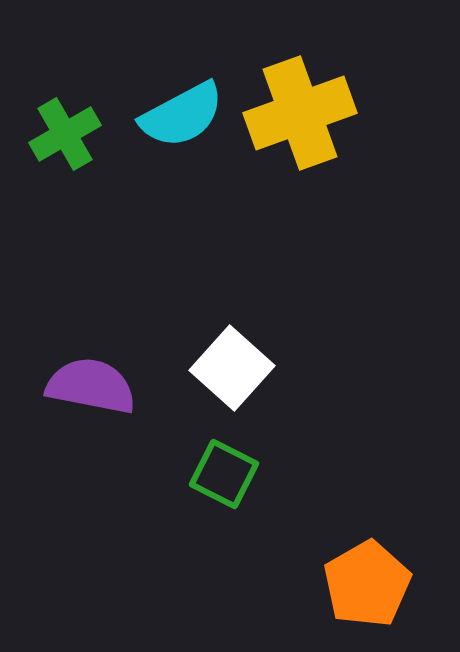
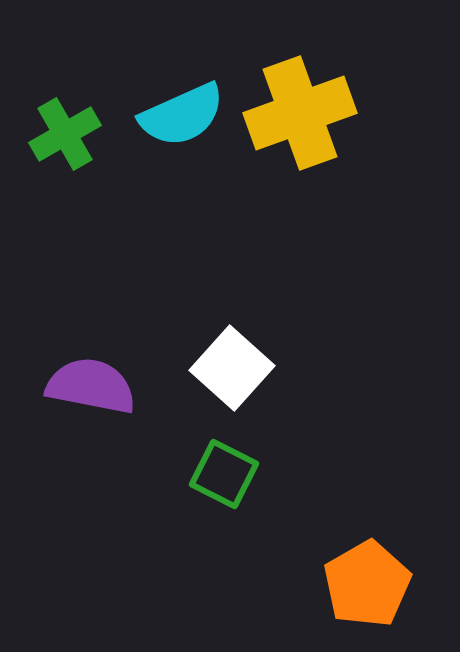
cyan semicircle: rotated 4 degrees clockwise
